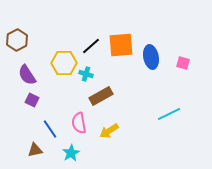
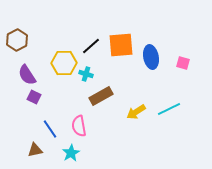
purple square: moved 2 px right, 3 px up
cyan line: moved 5 px up
pink semicircle: moved 3 px down
yellow arrow: moved 27 px right, 19 px up
